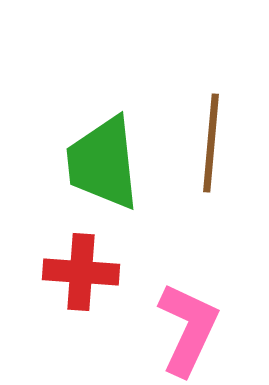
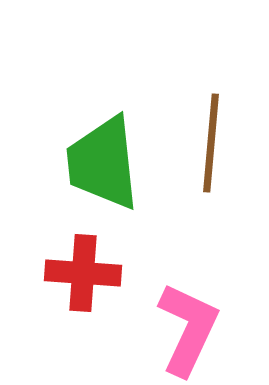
red cross: moved 2 px right, 1 px down
